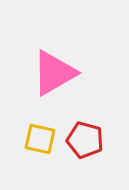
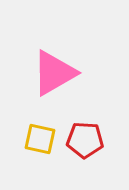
red pentagon: rotated 12 degrees counterclockwise
